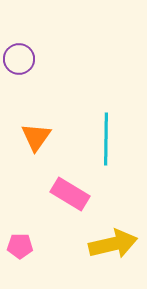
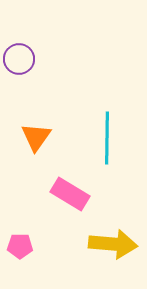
cyan line: moved 1 px right, 1 px up
yellow arrow: rotated 18 degrees clockwise
